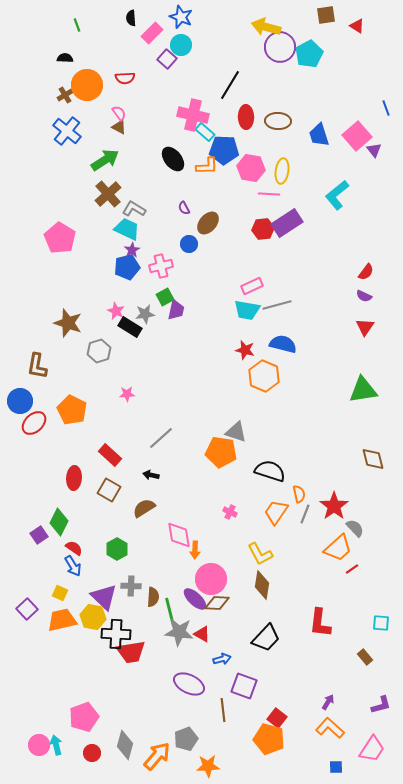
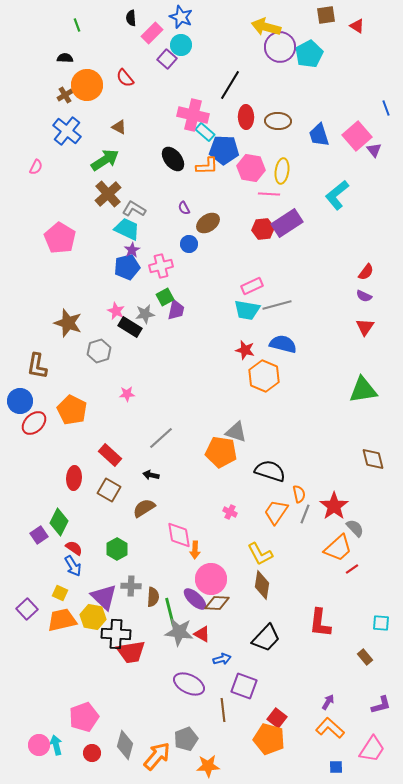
red semicircle at (125, 78): rotated 54 degrees clockwise
pink semicircle at (119, 113): moved 83 px left, 54 px down; rotated 63 degrees clockwise
brown ellipse at (208, 223): rotated 15 degrees clockwise
